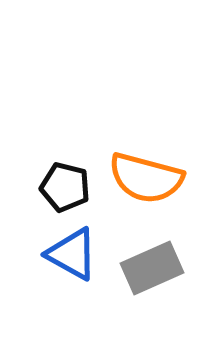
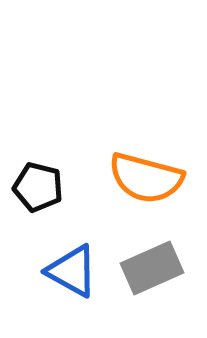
black pentagon: moved 27 px left
blue triangle: moved 17 px down
